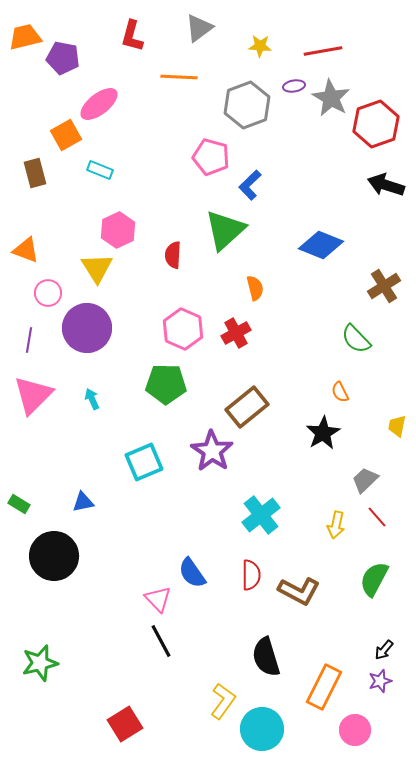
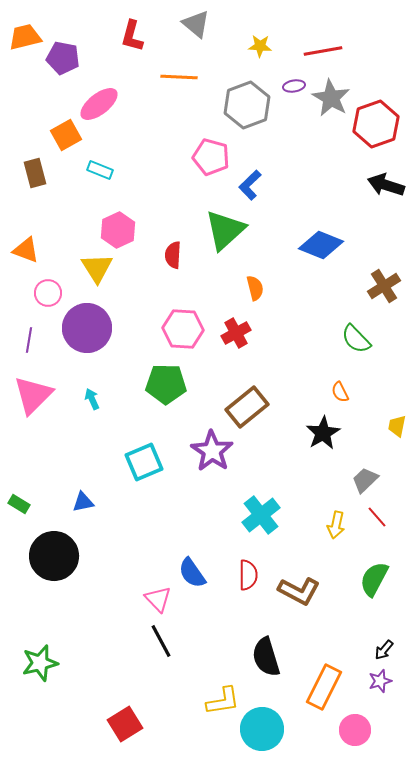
gray triangle at (199, 28): moved 3 px left, 4 px up; rotated 44 degrees counterclockwise
pink hexagon at (183, 329): rotated 21 degrees counterclockwise
red semicircle at (251, 575): moved 3 px left
yellow L-shape at (223, 701): rotated 45 degrees clockwise
